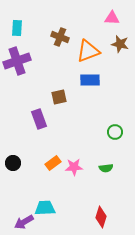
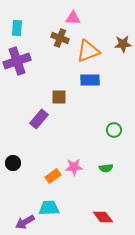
pink triangle: moved 39 px left
brown cross: moved 1 px down
brown star: moved 3 px right; rotated 18 degrees counterclockwise
brown square: rotated 14 degrees clockwise
purple rectangle: rotated 60 degrees clockwise
green circle: moved 1 px left, 2 px up
orange rectangle: moved 13 px down
cyan trapezoid: moved 4 px right
red diamond: moved 2 px right; rotated 55 degrees counterclockwise
purple arrow: moved 1 px right
